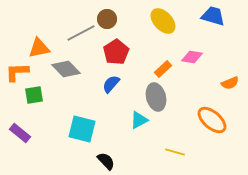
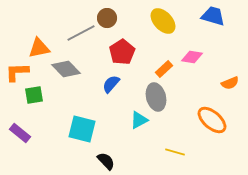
brown circle: moved 1 px up
red pentagon: moved 6 px right
orange rectangle: moved 1 px right
